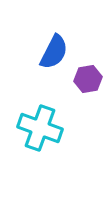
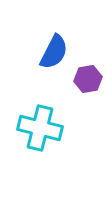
cyan cross: rotated 6 degrees counterclockwise
